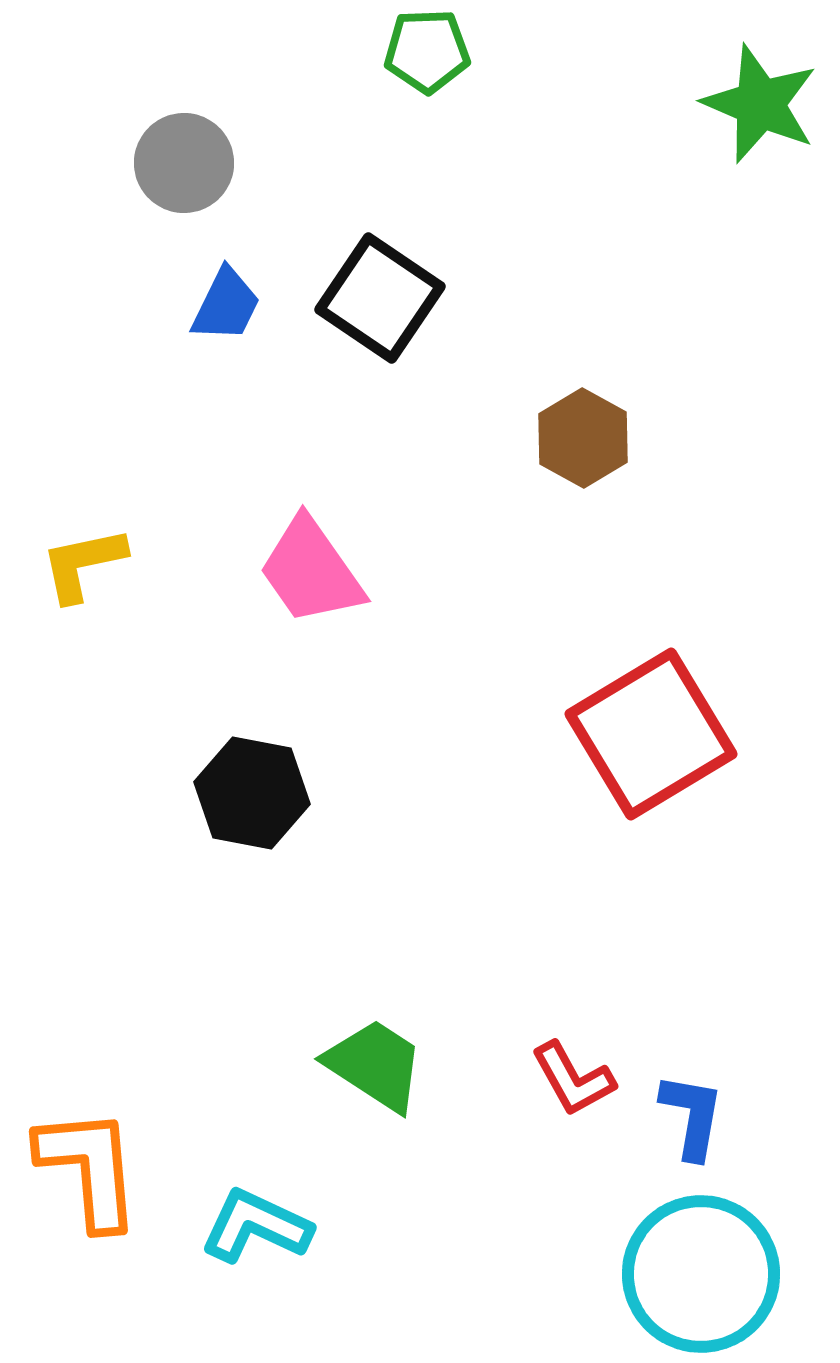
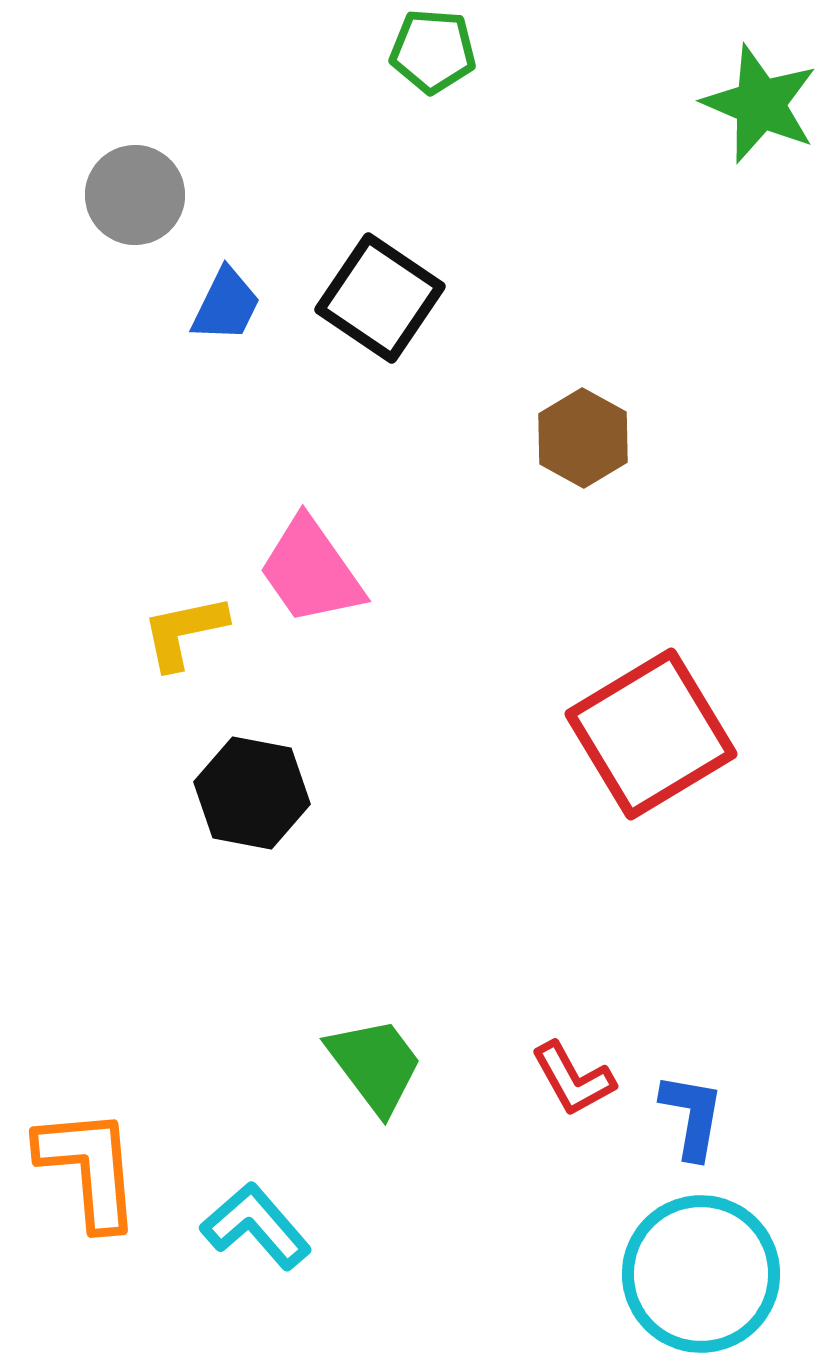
green pentagon: moved 6 px right; rotated 6 degrees clockwise
gray circle: moved 49 px left, 32 px down
yellow L-shape: moved 101 px right, 68 px down
green trapezoid: rotated 20 degrees clockwise
cyan L-shape: rotated 24 degrees clockwise
